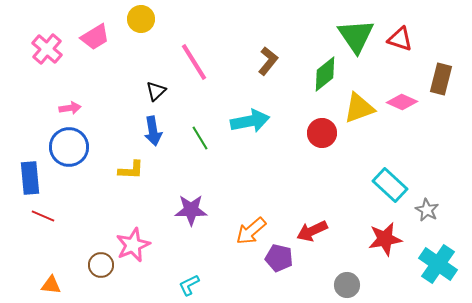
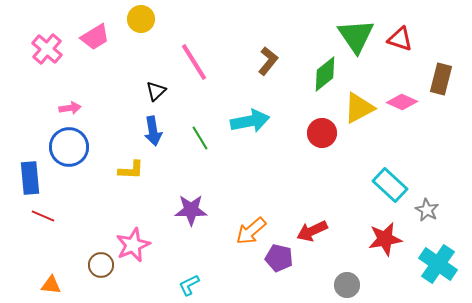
yellow triangle: rotated 8 degrees counterclockwise
